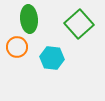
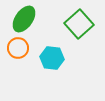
green ellipse: moved 5 px left; rotated 40 degrees clockwise
orange circle: moved 1 px right, 1 px down
